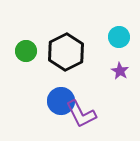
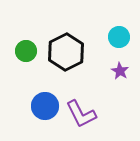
blue circle: moved 16 px left, 5 px down
